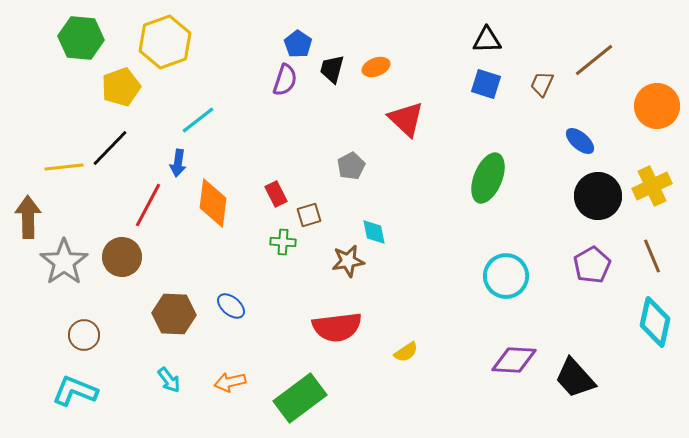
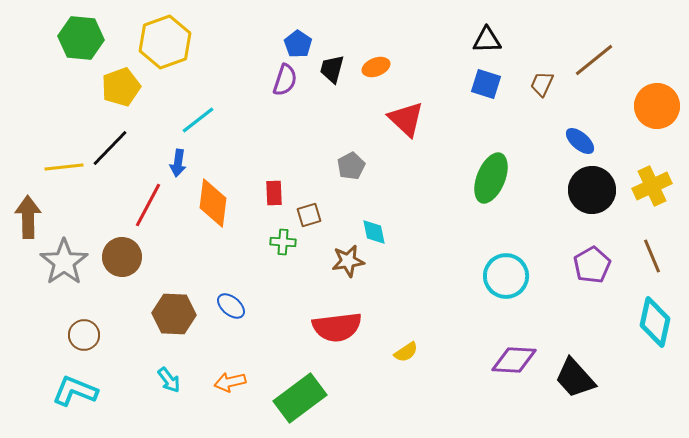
green ellipse at (488, 178): moved 3 px right
red rectangle at (276, 194): moved 2 px left, 1 px up; rotated 25 degrees clockwise
black circle at (598, 196): moved 6 px left, 6 px up
